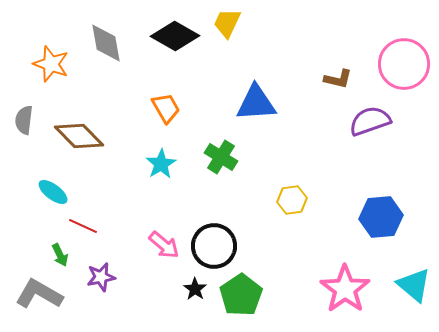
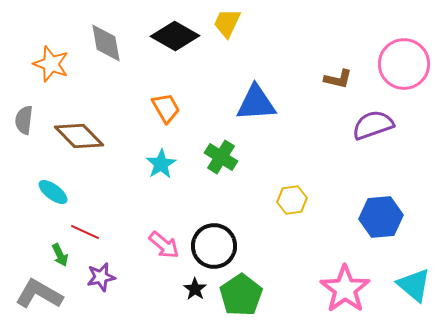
purple semicircle: moved 3 px right, 4 px down
red line: moved 2 px right, 6 px down
